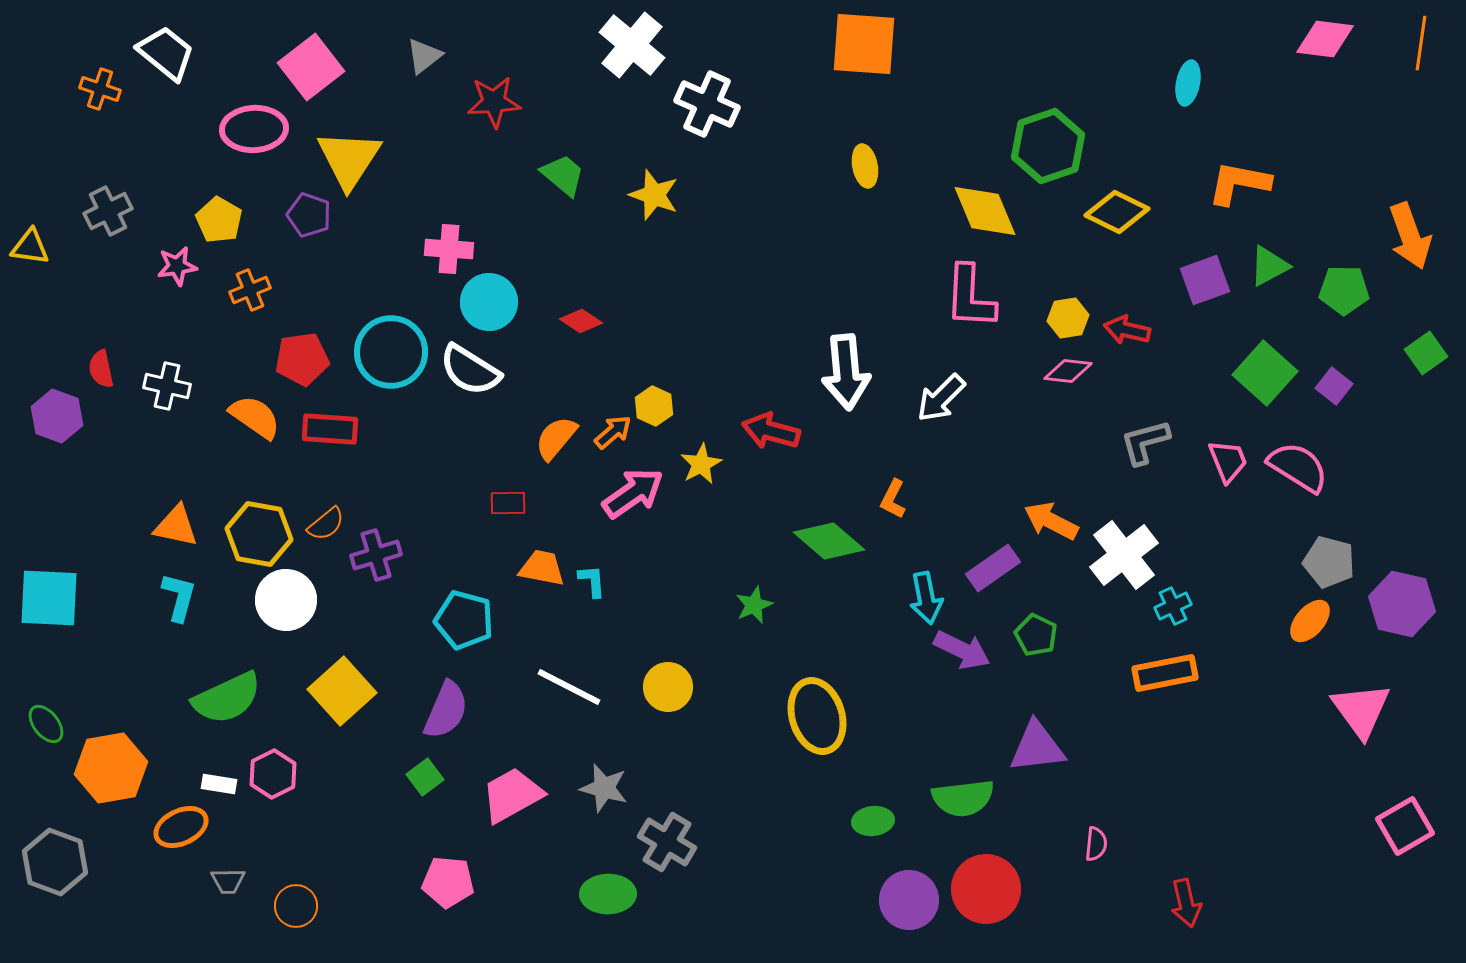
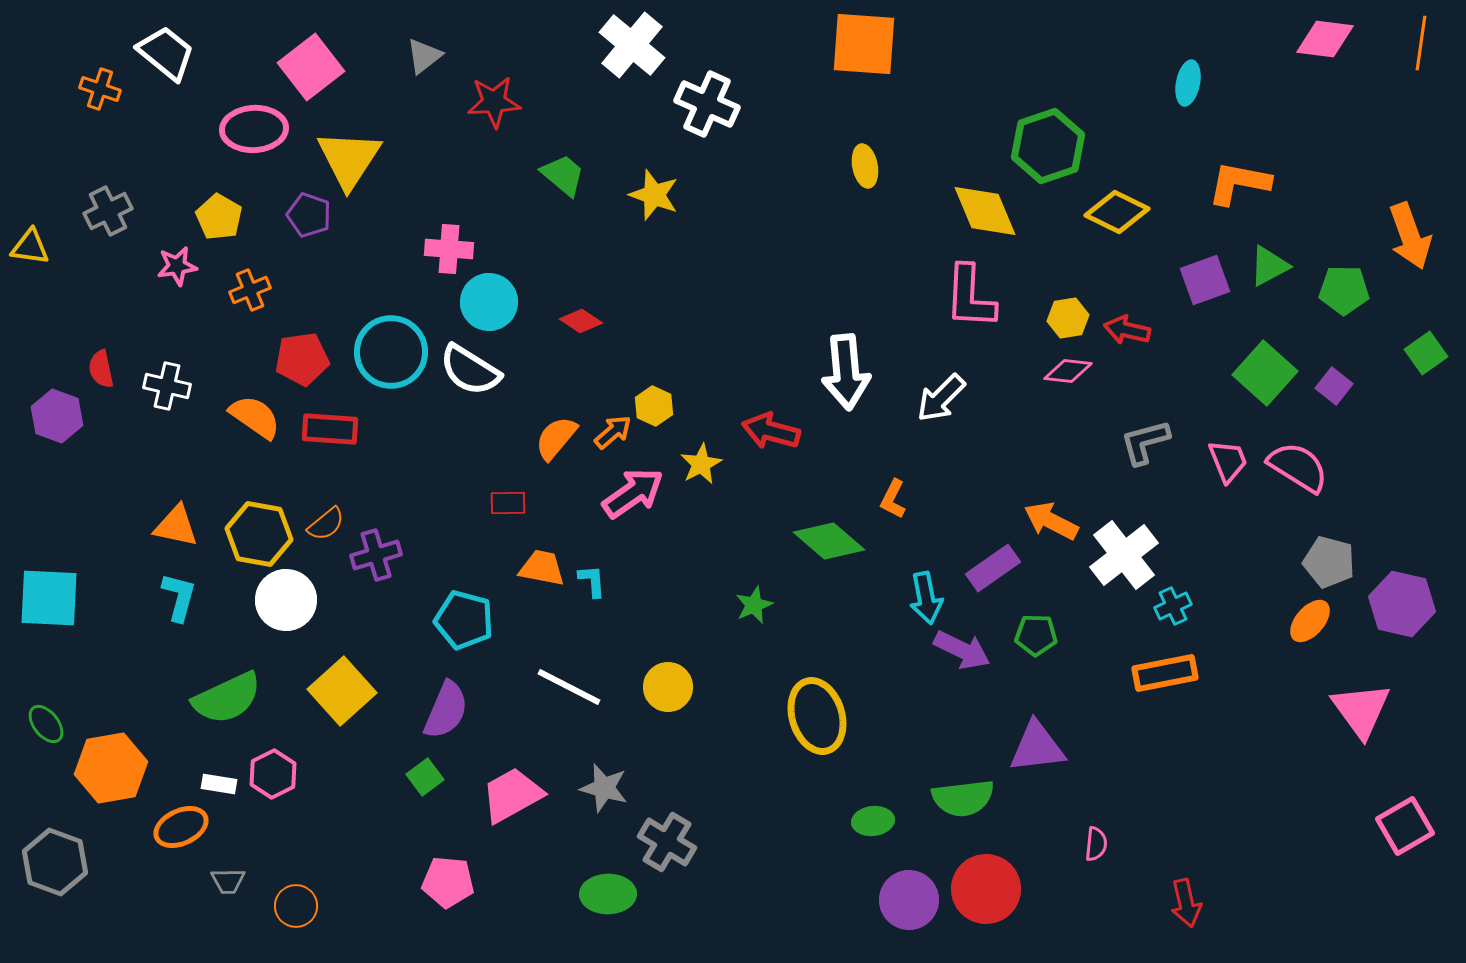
yellow pentagon at (219, 220): moved 3 px up
green pentagon at (1036, 635): rotated 24 degrees counterclockwise
